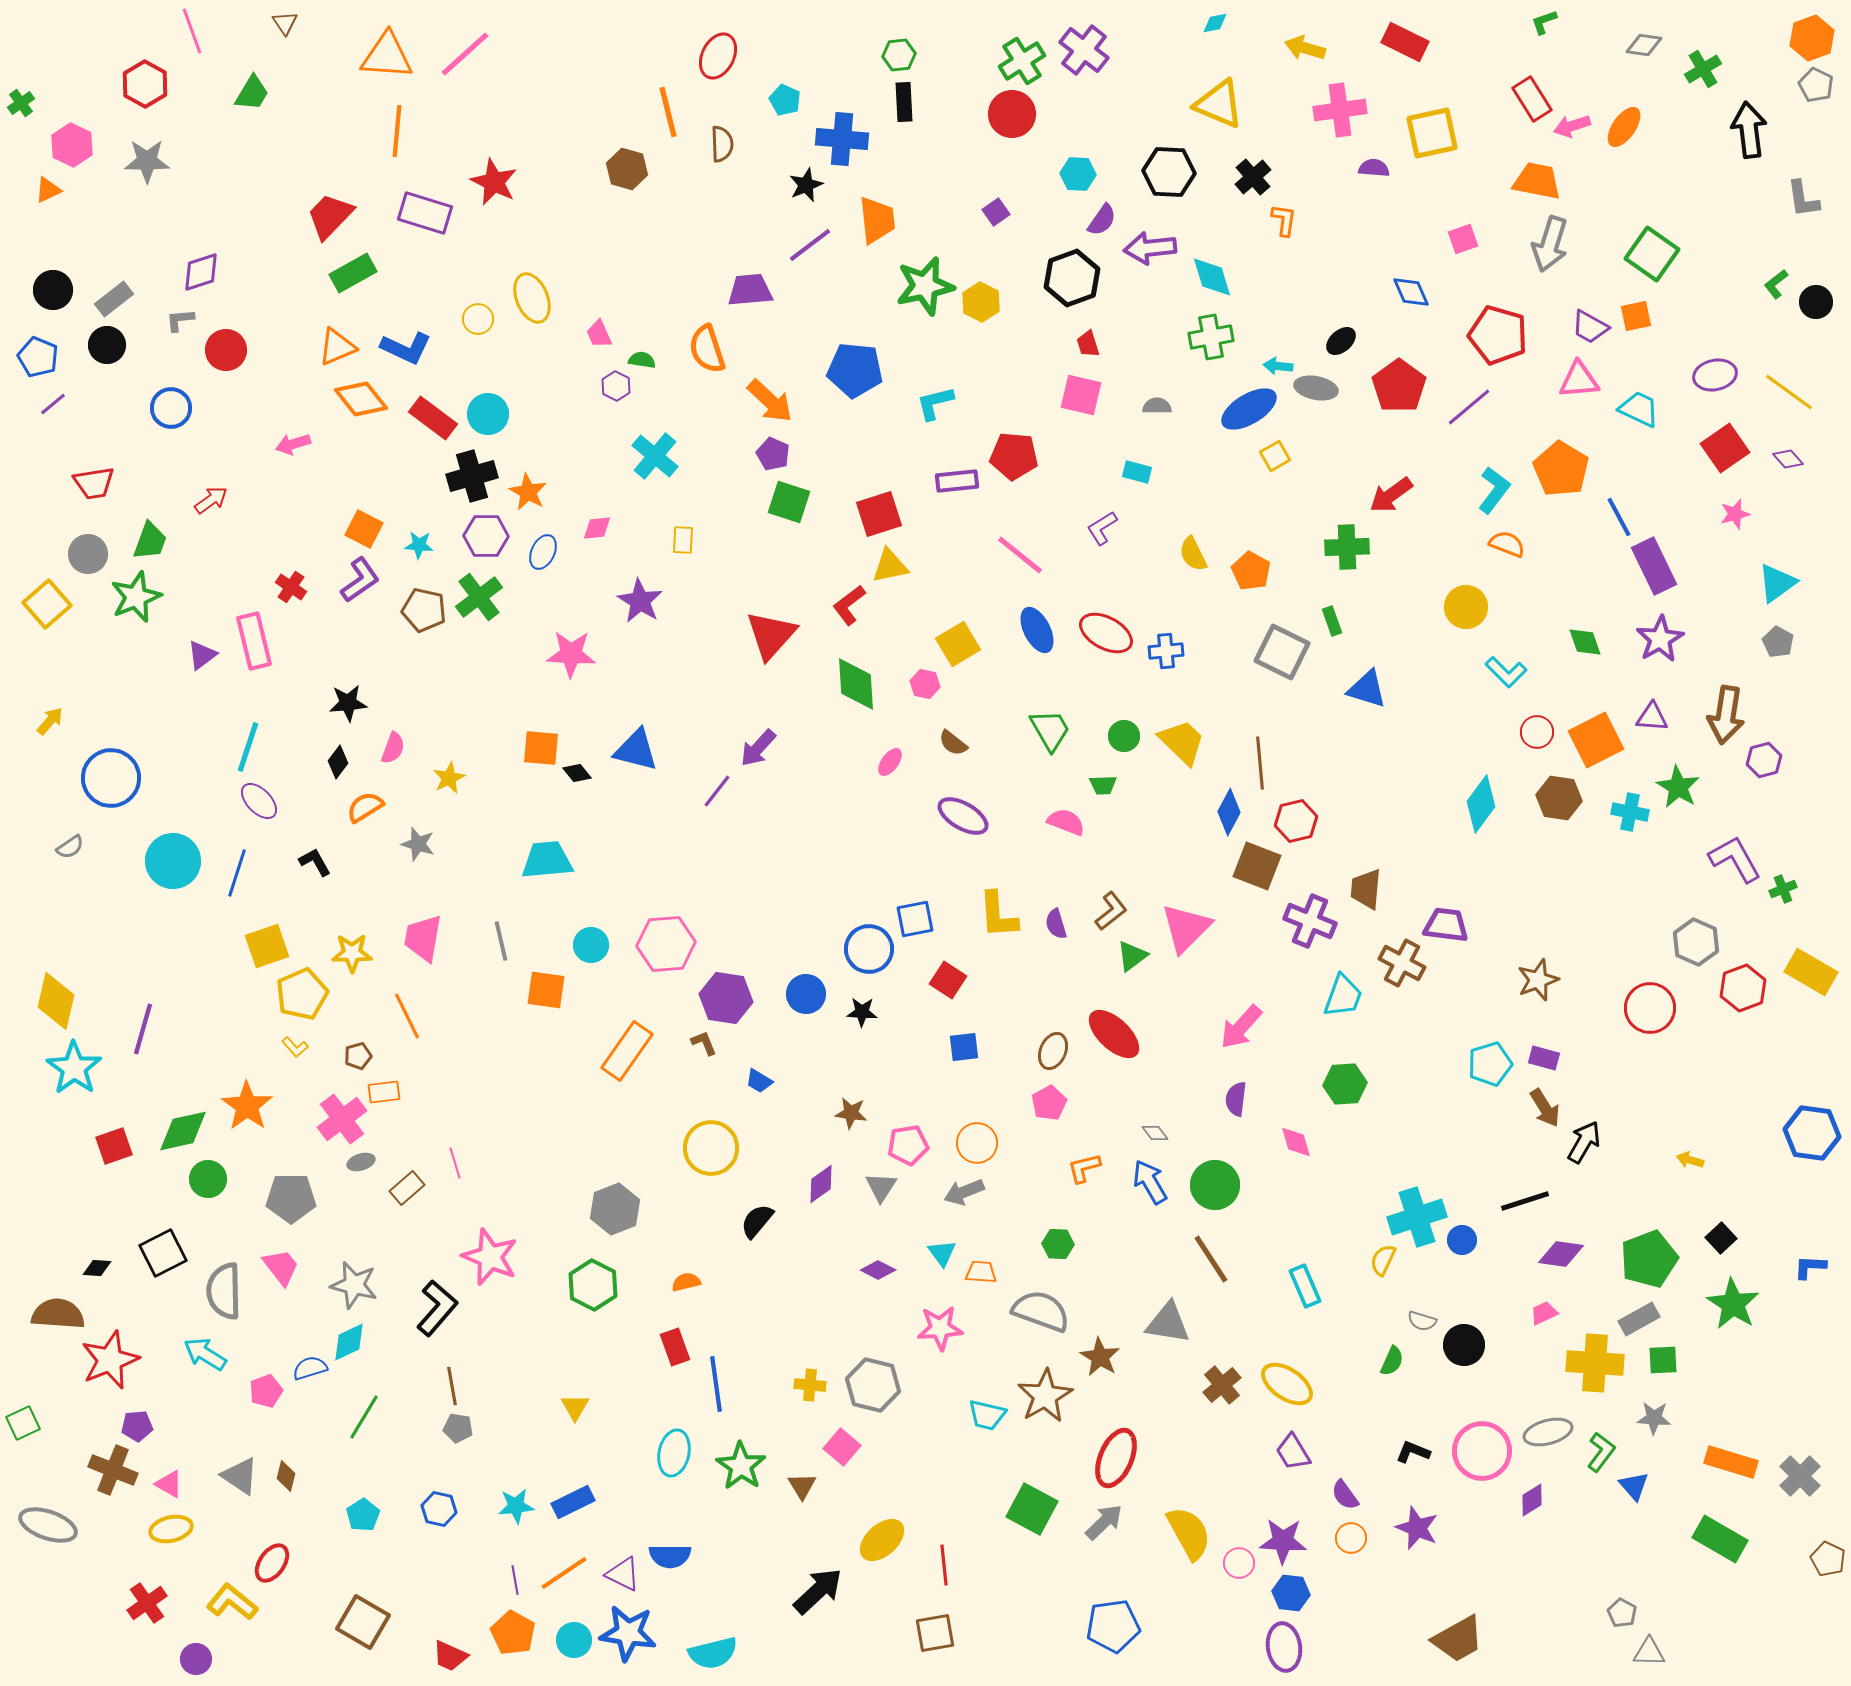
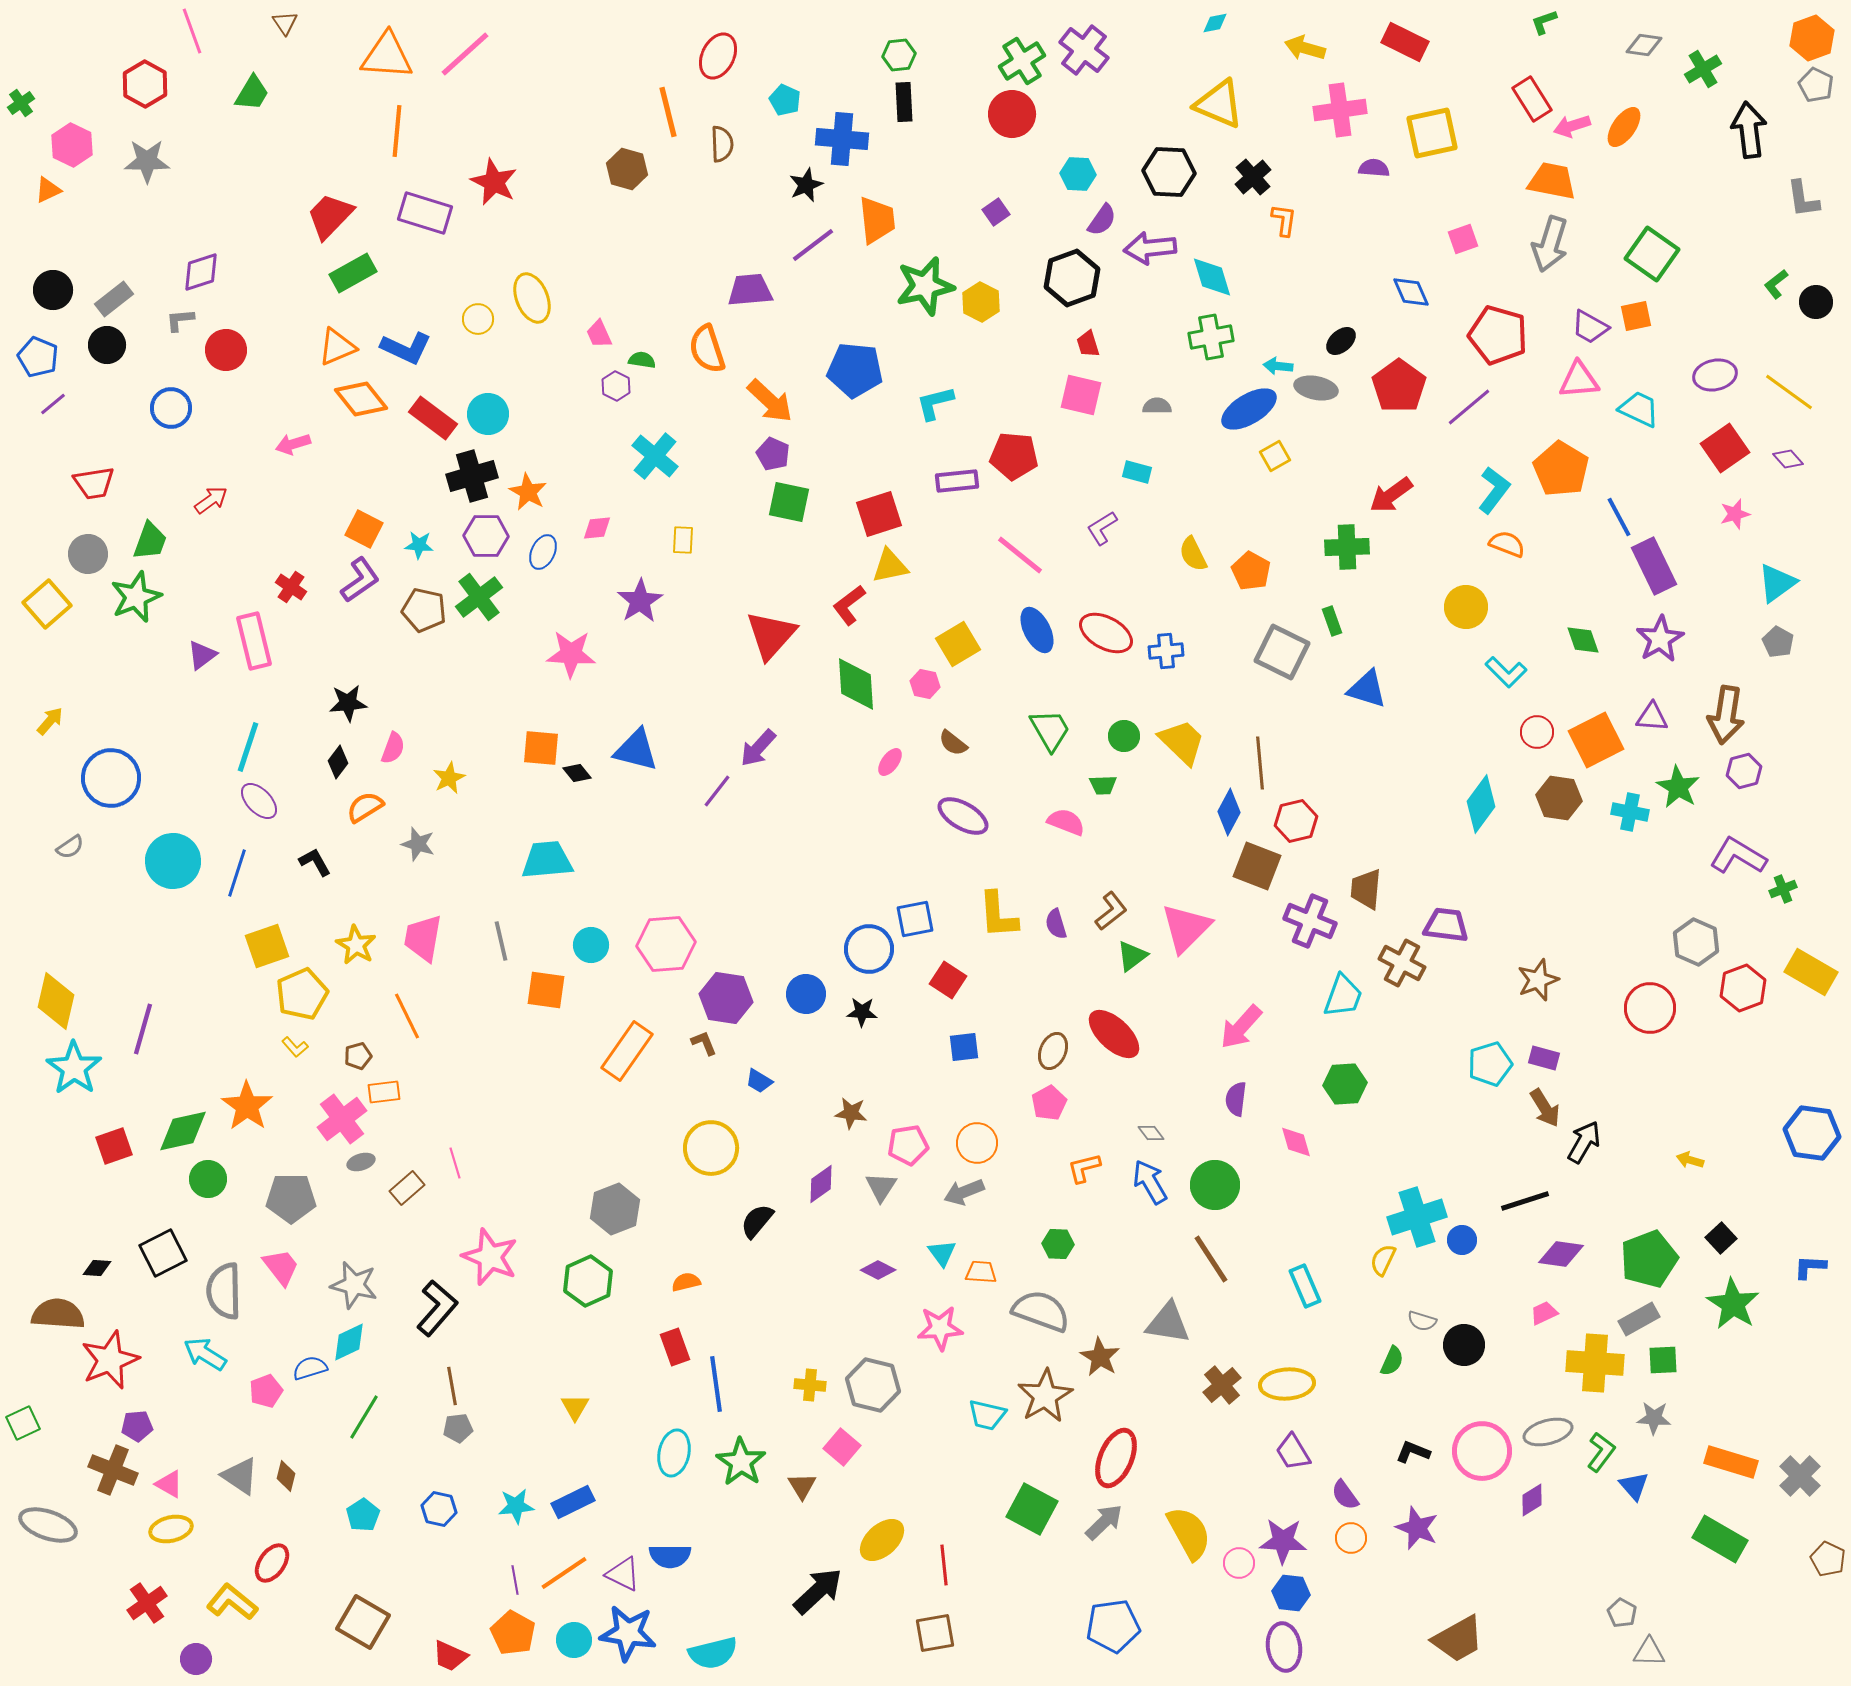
orange trapezoid at (1537, 181): moved 15 px right
purple line at (810, 245): moved 3 px right
green square at (789, 502): rotated 6 degrees counterclockwise
purple star at (640, 601): rotated 9 degrees clockwise
green diamond at (1585, 642): moved 2 px left, 2 px up
purple hexagon at (1764, 760): moved 20 px left, 11 px down
purple L-shape at (1735, 859): moved 3 px right, 3 px up; rotated 30 degrees counterclockwise
yellow star at (352, 953): moved 4 px right, 8 px up; rotated 30 degrees clockwise
gray diamond at (1155, 1133): moved 4 px left
green hexagon at (593, 1285): moved 5 px left, 4 px up; rotated 9 degrees clockwise
yellow ellipse at (1287, 1384): rotated 38 degrees counterclockwise
gray pentagon at (458, 1428): rotated 16 degrees counterclockwise
green star at (741, 1466): moved 4 px up
